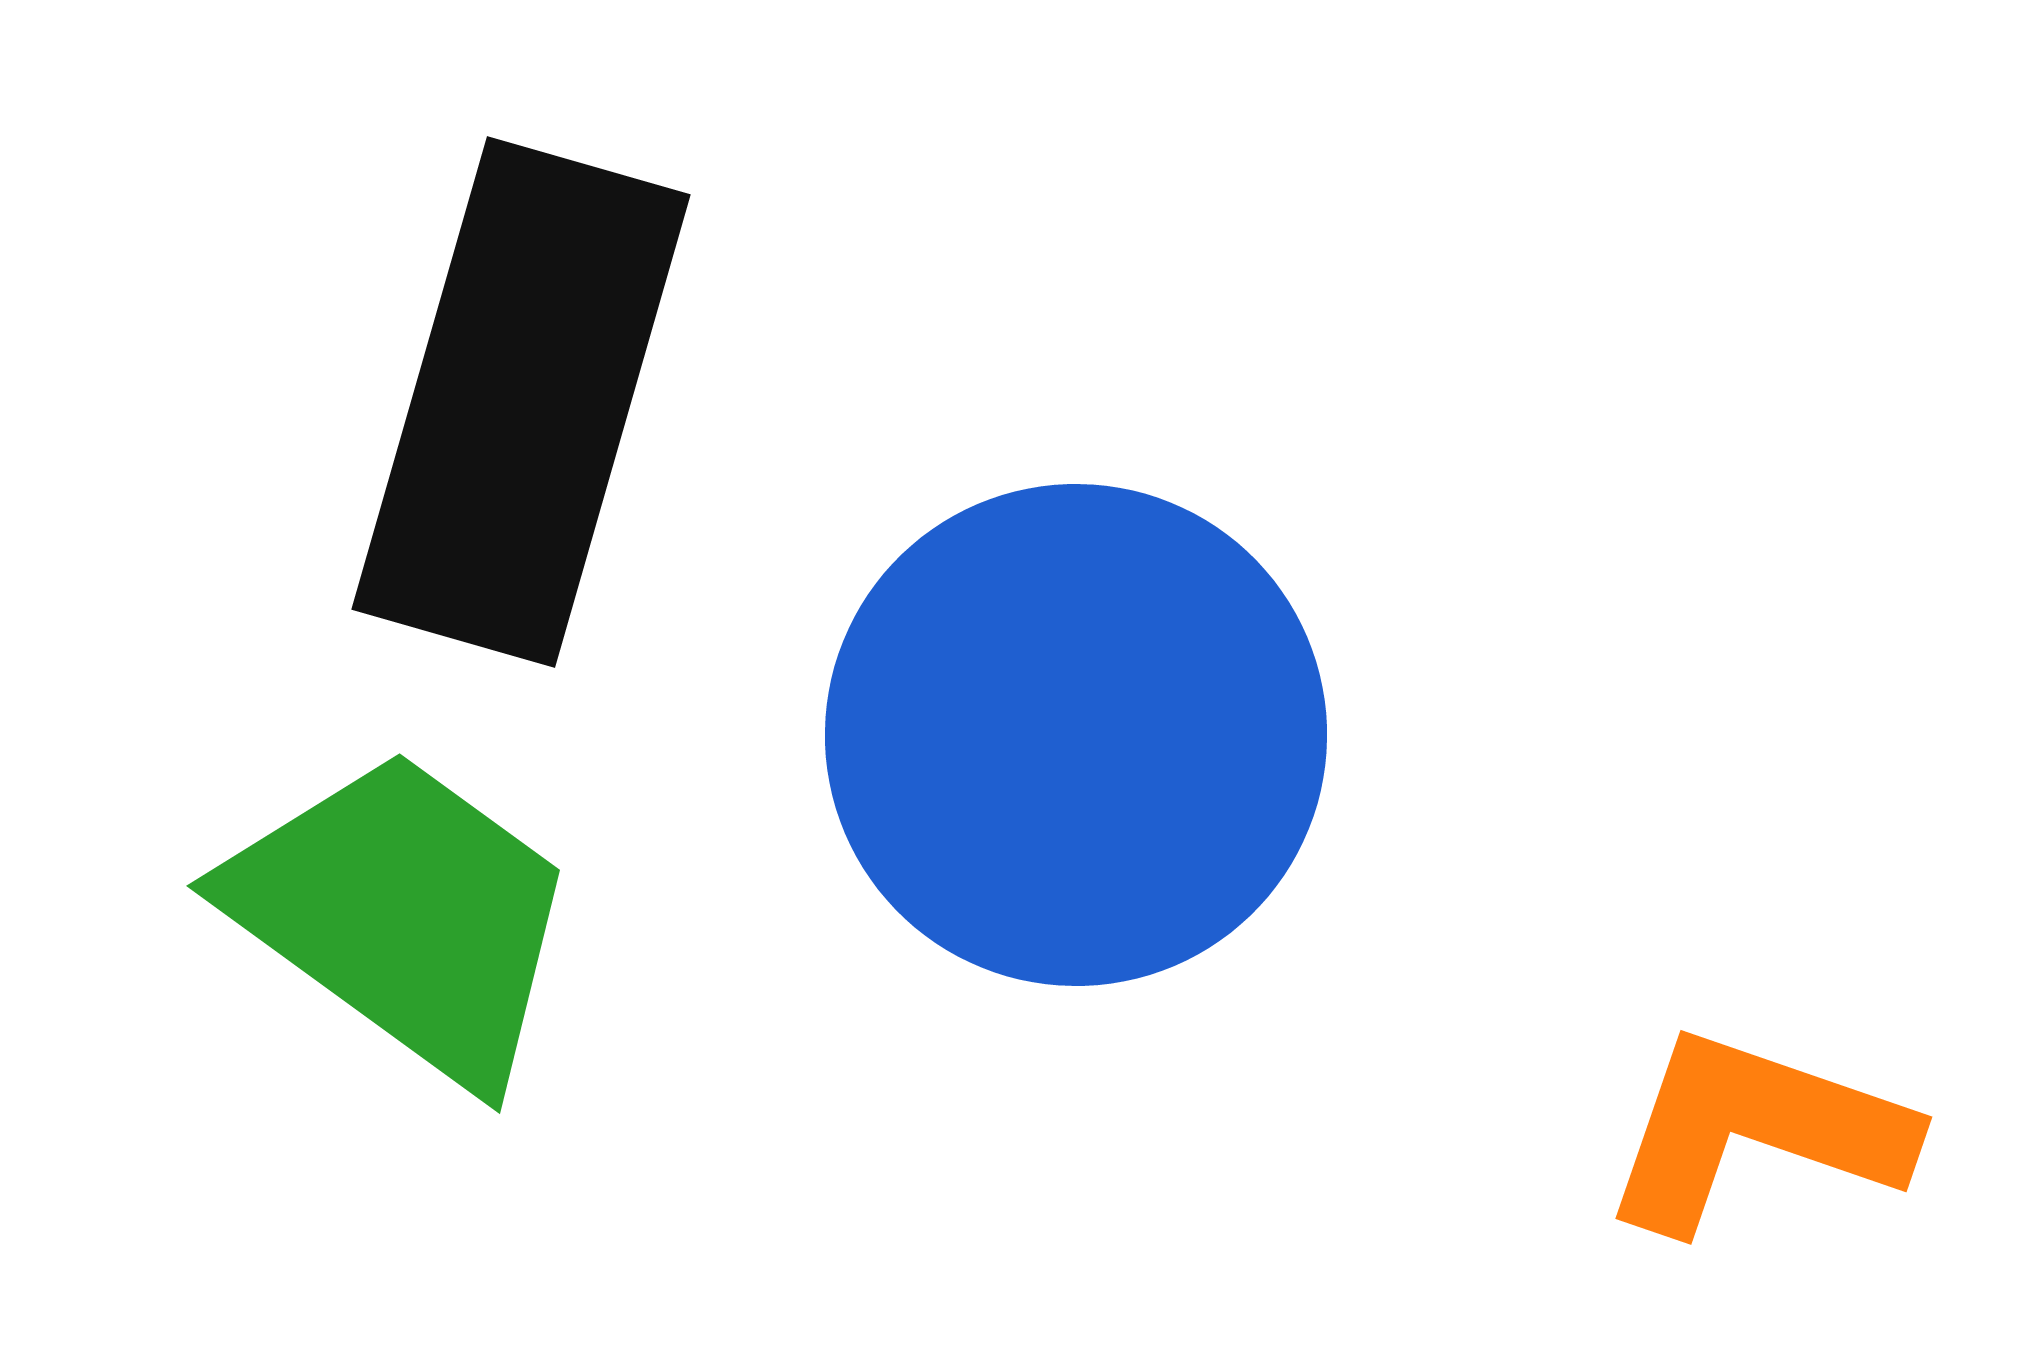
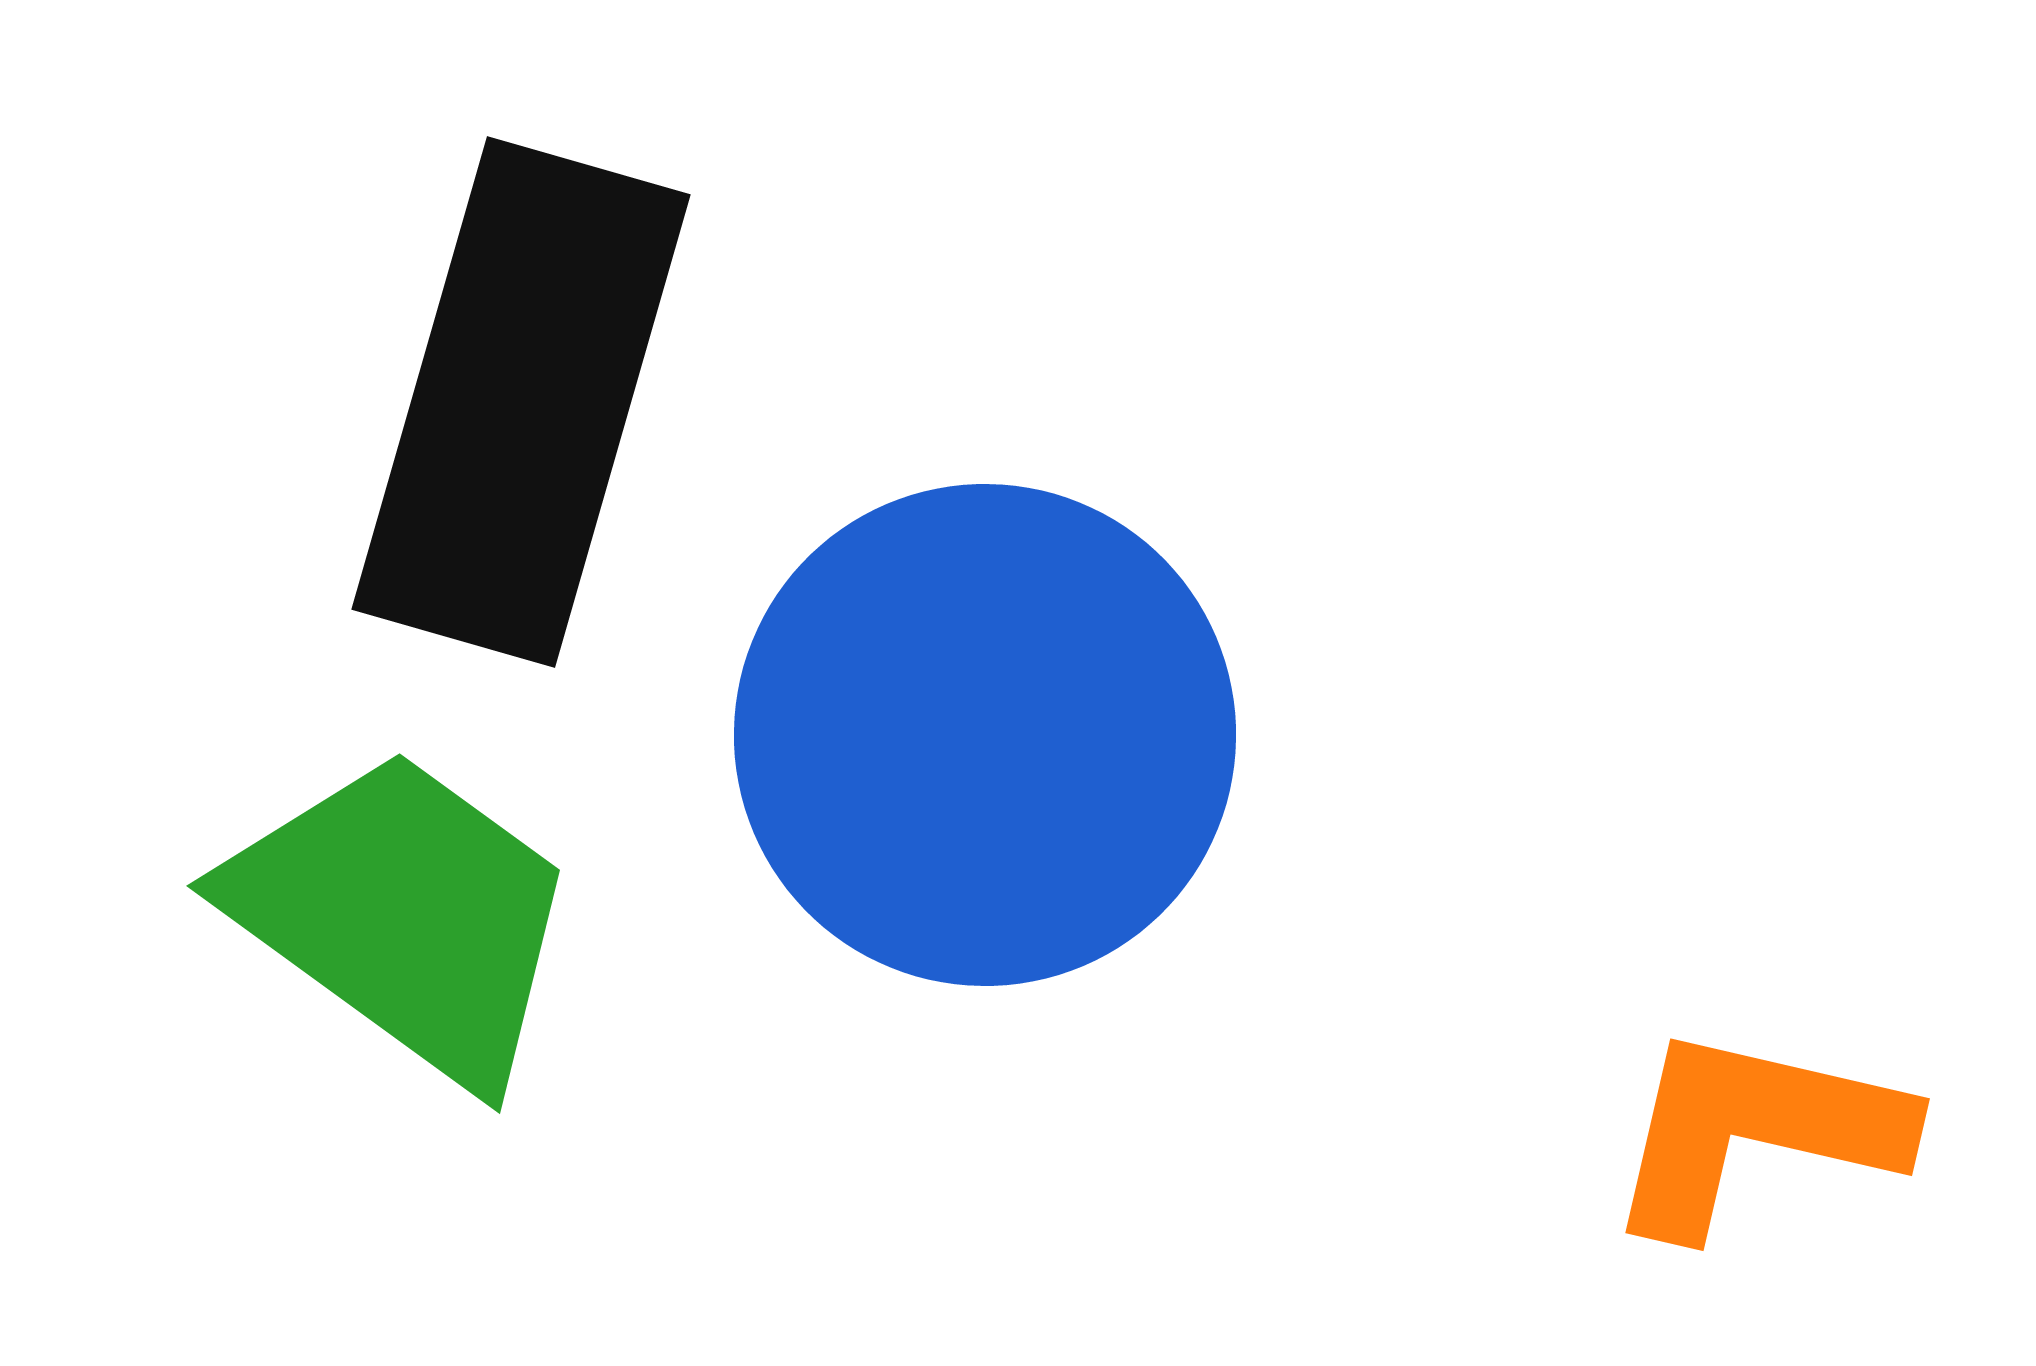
blue circle: moved 91 px left
orange L-shape: rotated 6 degrees counterclockwise
